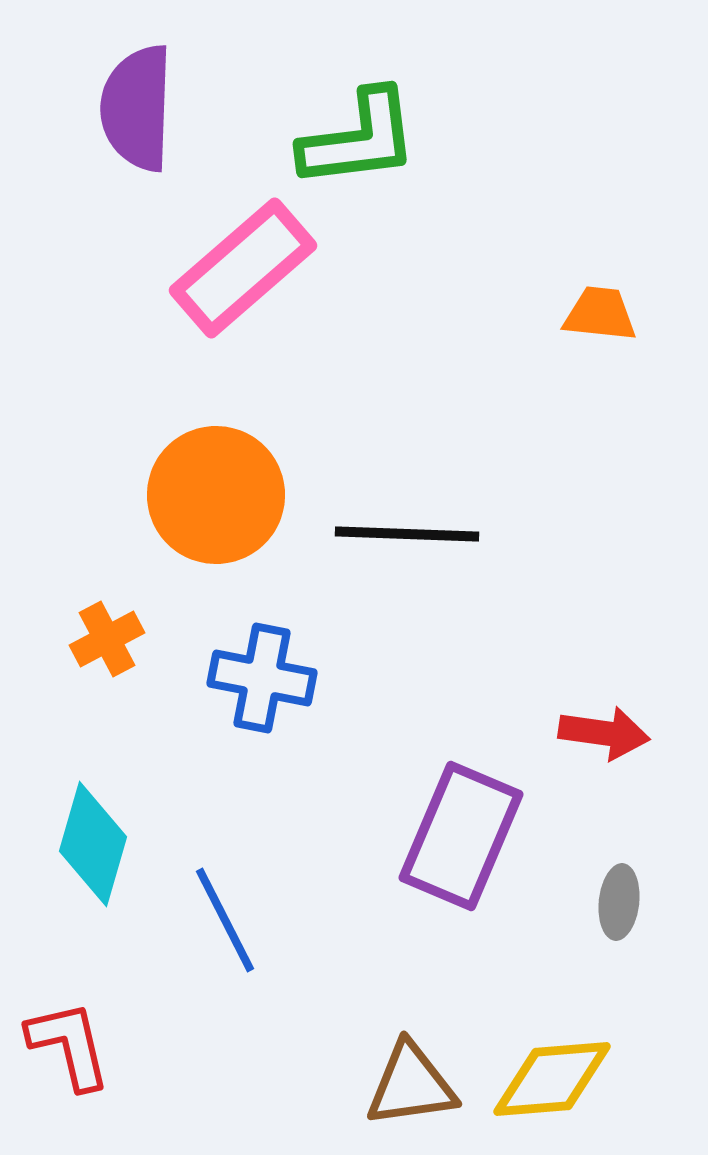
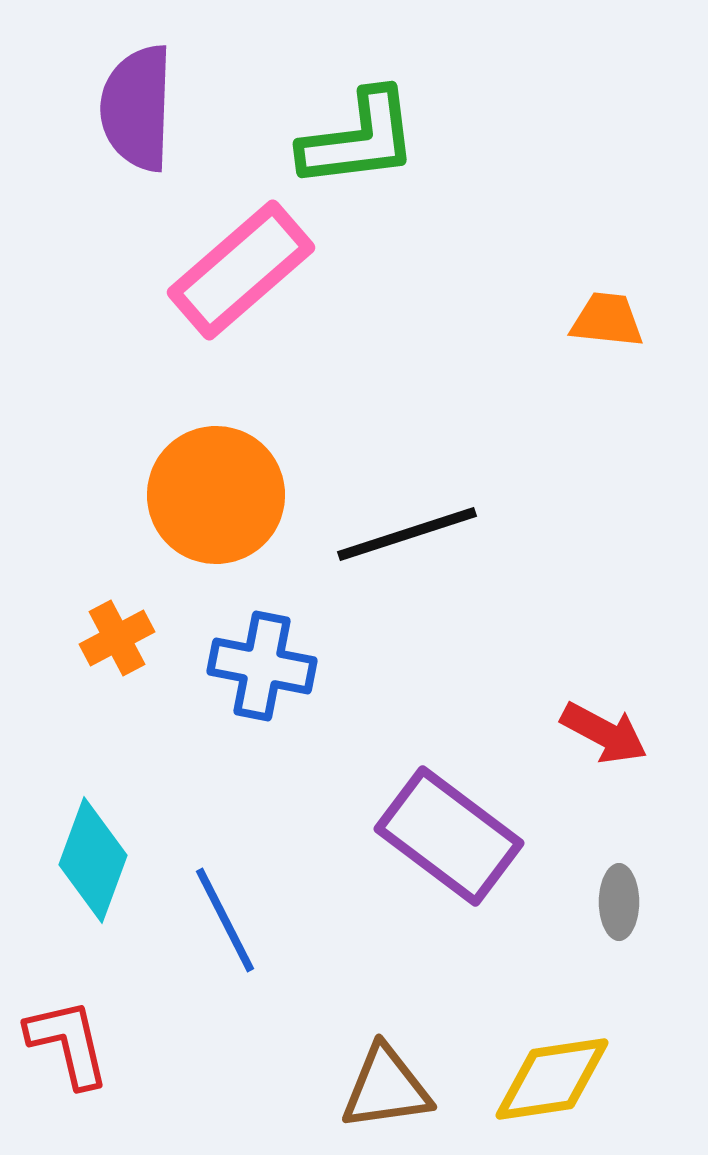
pink rectangle: moved 2 px left, 2 px down
orange trapezoid: moved 7 px right, 6 px down
black line: rotated 20 degrees counterclockwise
orange cross: moved 10 px right, 1 px up
blue cross: moved 12 px up
red arrow: rotated 20 degrees clockwise
purple rectangle: moved 12 px left; rotated 76 degrees counterclockwise
cyan diamond: moved 16 px down; rotated 4 degrees clockwise
gray ellipse: rotated 6 degrees counterclockwise
red L-shape: moved 1 px left, 2 px up
yellow diamond: rotated 4 degrees counterclockwise
brown triangle: moved 25 px left, 3 px down
